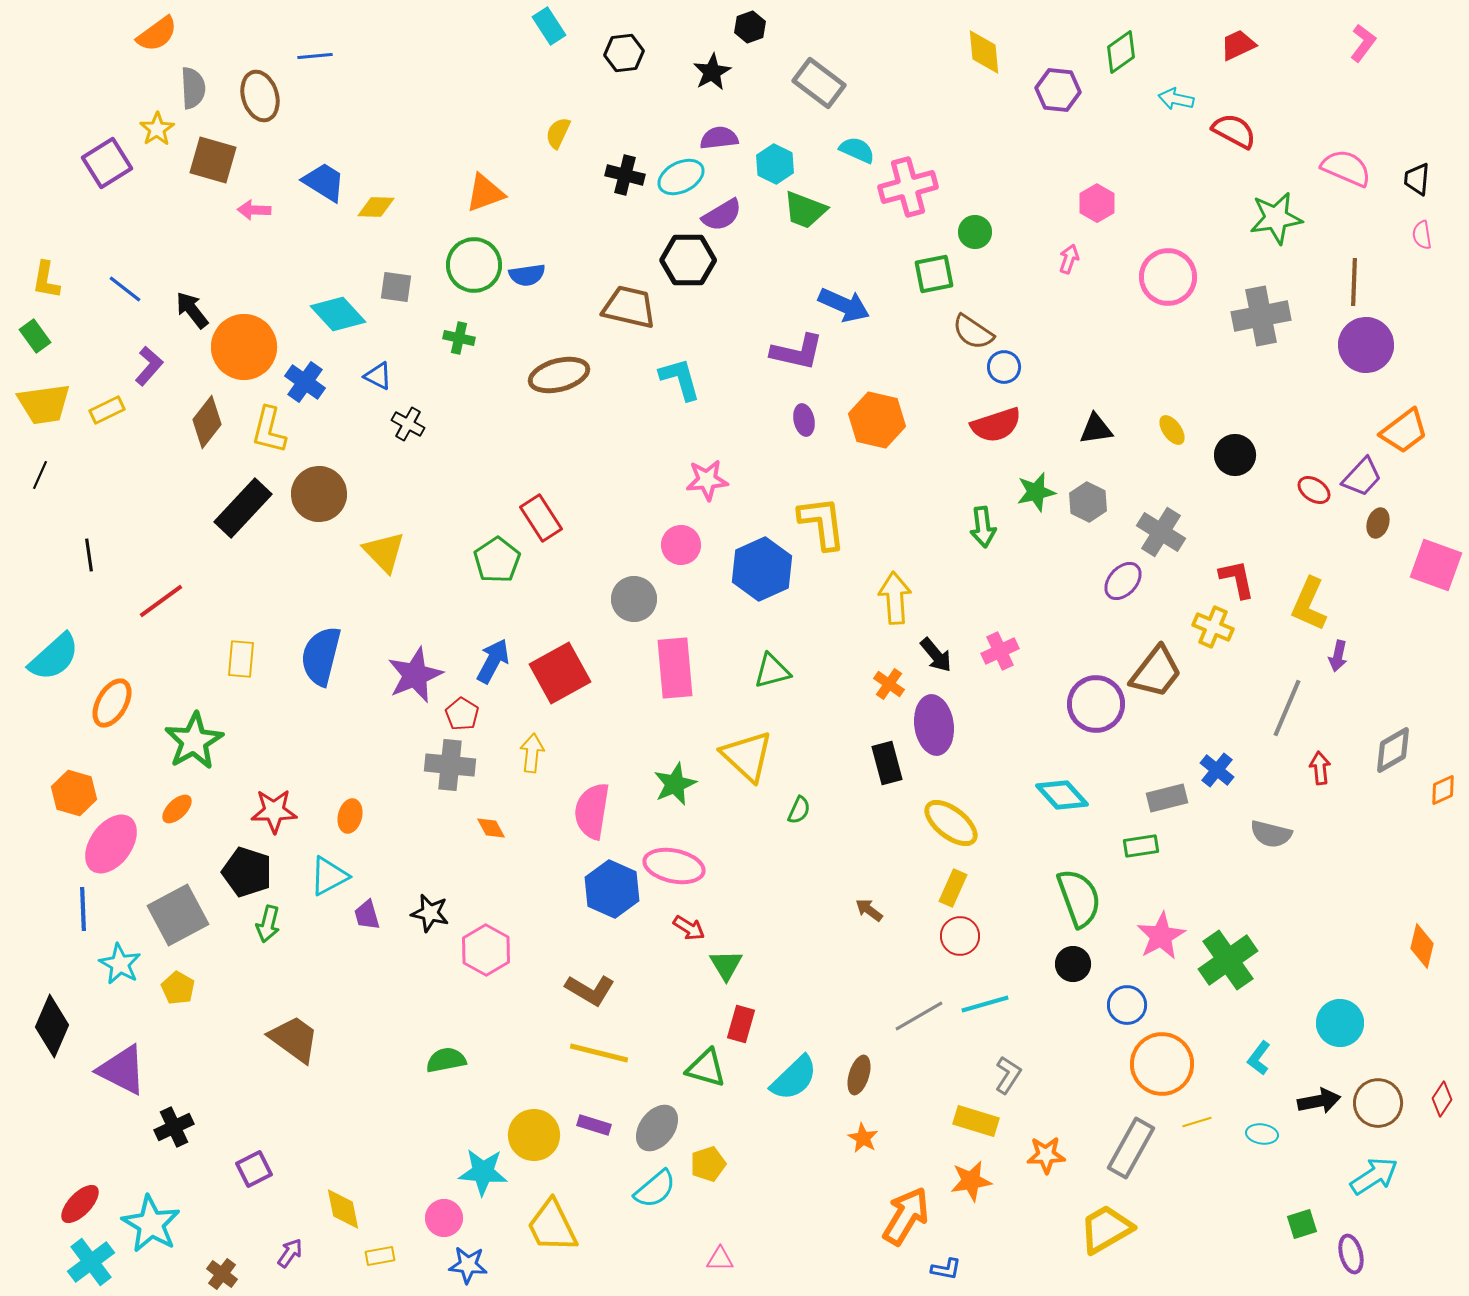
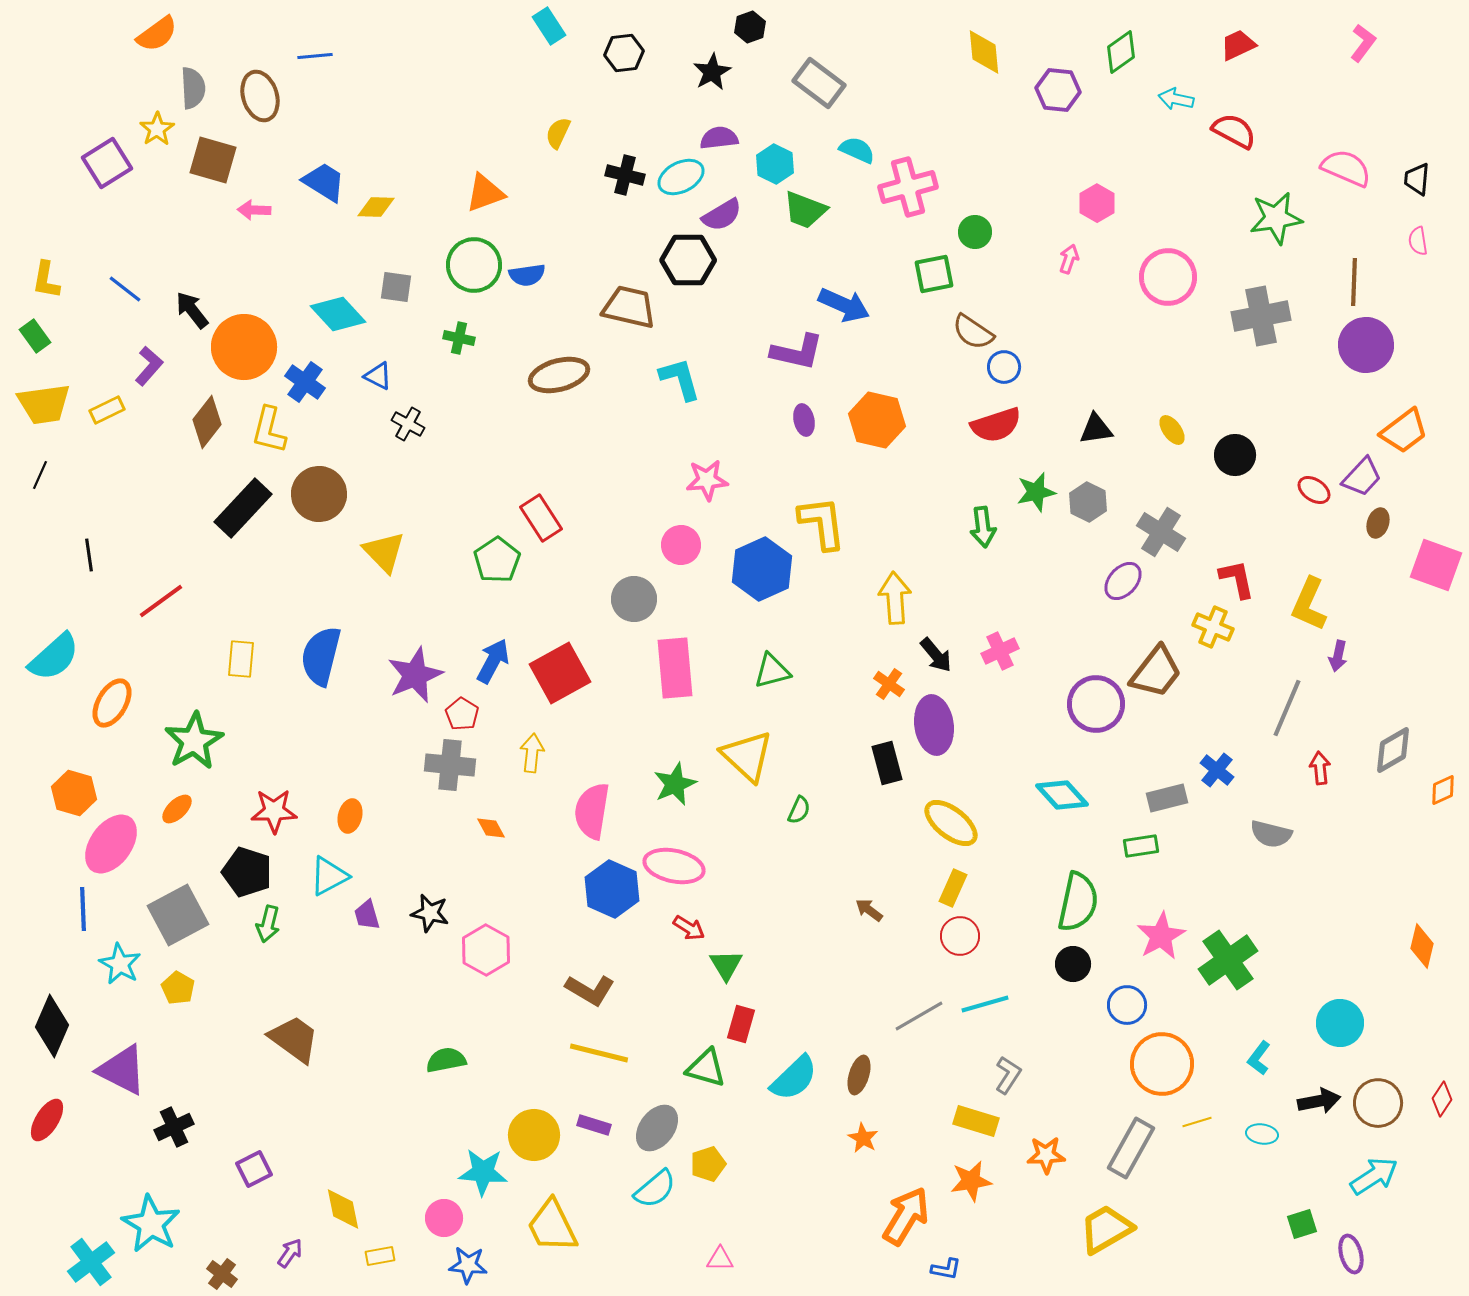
pink semicircle at (1422, 235): moved 4 px left, 6 px down
green semicircle at (1079, 898): moved 1 px left, 4 px down; rotated 32 degrees clockwise
red ellipse at (80, 1204): moved 33 px left, 84 px up; rotated 12 degrees counterclockwise
